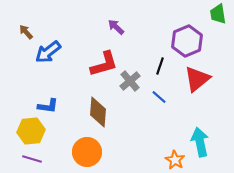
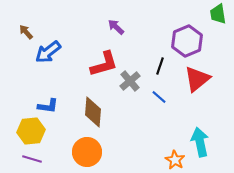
brown diamond: moved 5 px left
